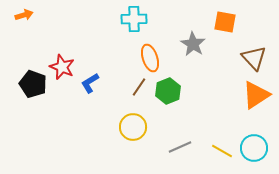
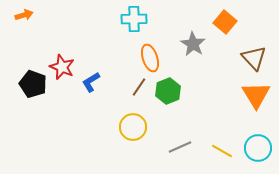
orange square: rotated 30 degrees clockwise
blue L-shape: moved 1 px right, 1 px up
orange triangle: rotated 28 degrees counterclockwise
cyan circle: moved 4 px right
